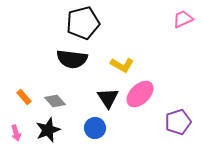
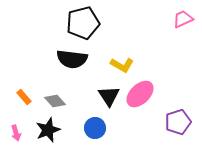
black triangle: moved 1 px right, 2 px up
